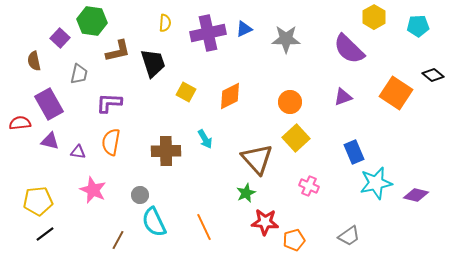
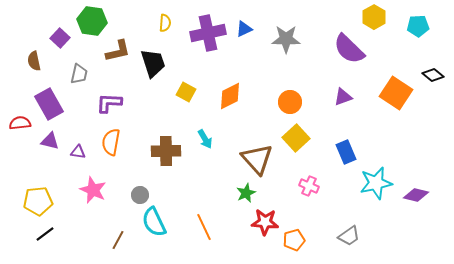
blue rectangle at (354, 152): moved 8 px left
